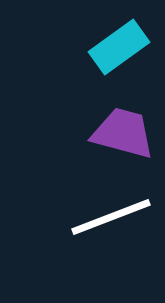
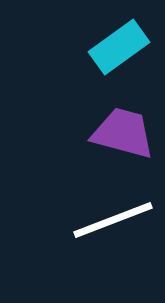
white line: moved 2 px right, 3 px down
